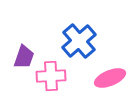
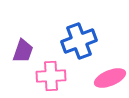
blue cross: rotated 20 degrees clockwise
purple trapezoid: moved 1 px left, 6 px up
